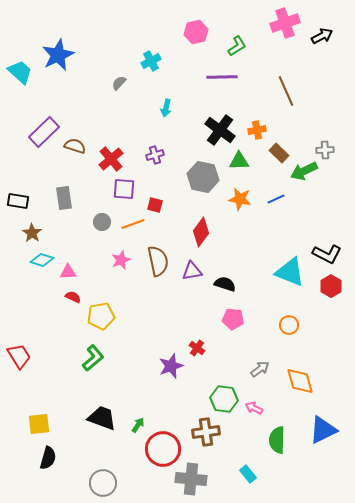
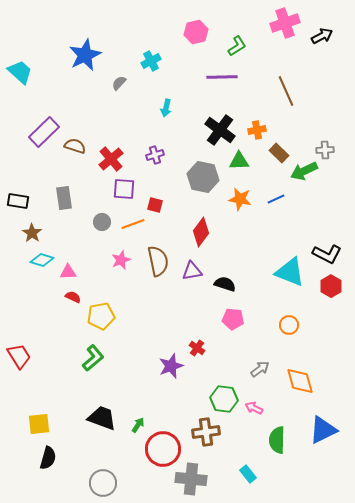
blue star at (58, 55): moved 27 px right
